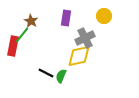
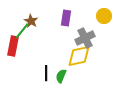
green line: moved 4 px up
black line: rotated 63 degrees clockwise
